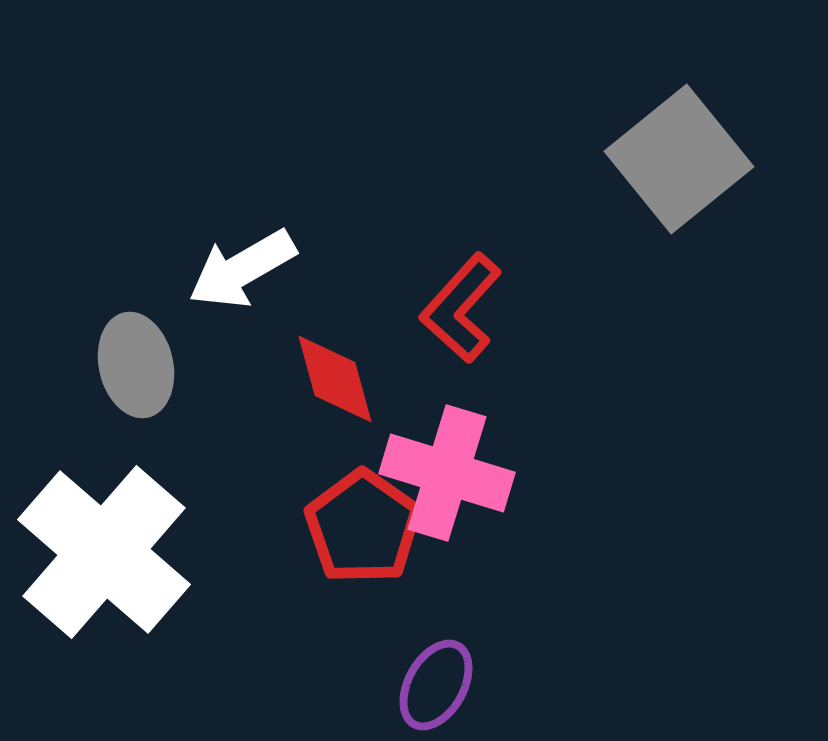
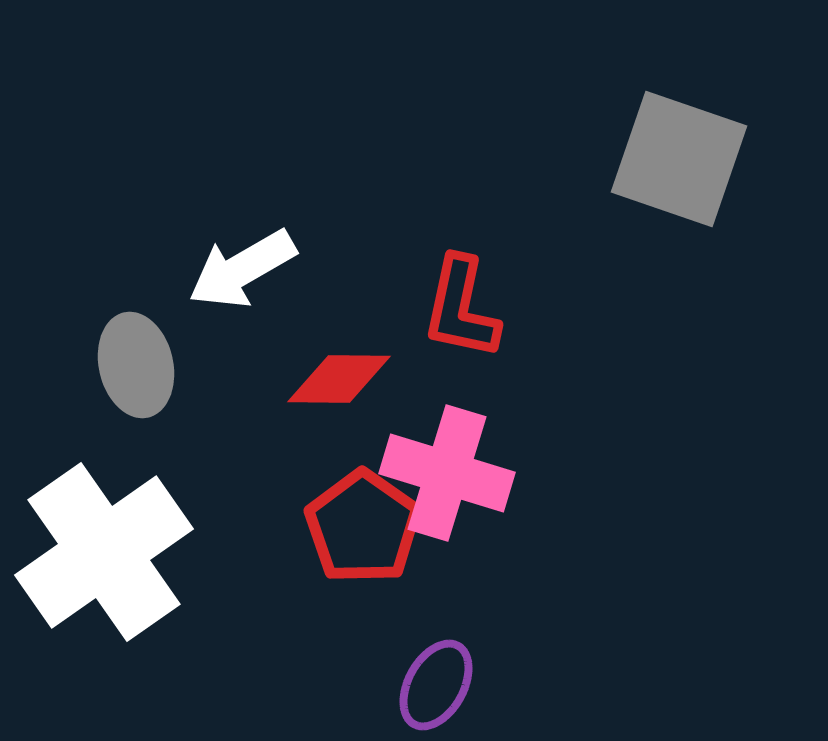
gray square: rotated 32 degrees counterclockwise
red L-shape: rotated 30 degrees counterclockwise
red diamond: moved 4 px right; rotated 74 degrees counterclockwise
white cross: rotated 14 degrees clockwise
